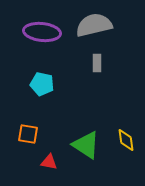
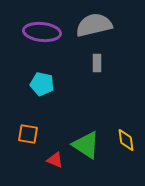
red triangle: moved 6 px right, 2 px up; rotated 12 degrees clockwise
